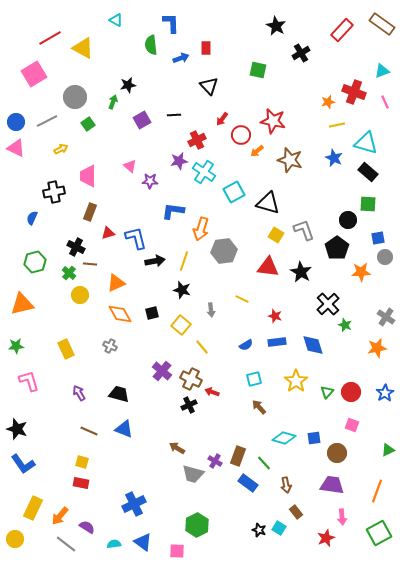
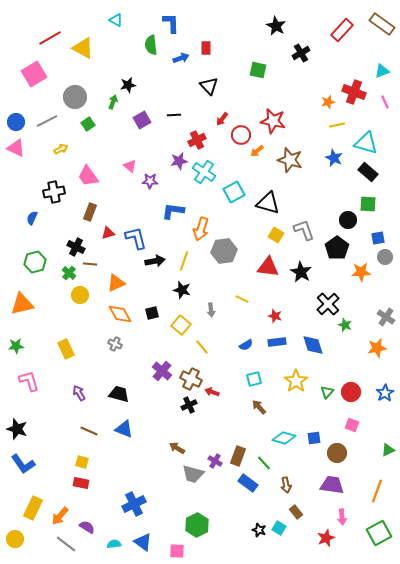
pink trapezoid at (88, 176): rotated 35 degrees counterclockwise
gray cross at (110, 346): moved 5 px right, 2 px up
